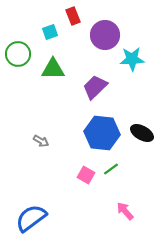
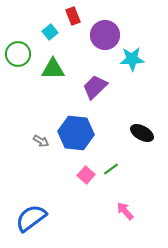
cyan square: rotated 21 degrees counterclockwise
blue hexagon: moved 26 px left
pink square: rotated 12 degrees clockwise
